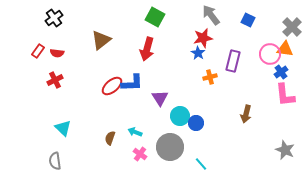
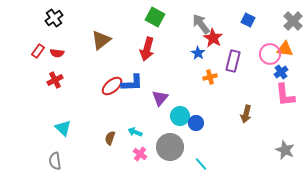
gray arrow: moved 10 px left, 9 px down
gray cross: moved 1 px right, 6 px up
red star: moved 10 px right; rotated 30 degrees counterclockwise
purple triangle: rotated 12 degrees clockwise
